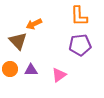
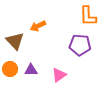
orange L-shape: moved 9 px right
orange arrow: moved 4 px right, 2 px down
brown triangle: moved 3 px left
purple pentagon: rotated 10 degrees clockwise
